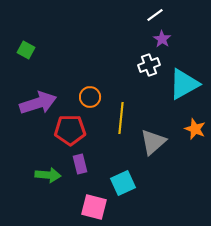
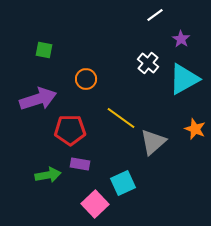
purple star: moved 19 px right
green square: moved 18 px right; rotated 18 degrees counterclockwise
white cross: moved 1 px left, 2 px up; rotated 30 degrees counterclockwise
cyan triangle: moved 5 px up
orange circle: moved 4 px left, 18 px up
purple arrow: moved 4 px up
yellow line: rotated 60 degrees counterclockwise
purple rectangle: rotated 66 degrees counterclockwise
green arrow: rotated 15 degrees counterclockwise
pink square: moved 1 px right, 3 px up; rotated 32 degrees clockwise
